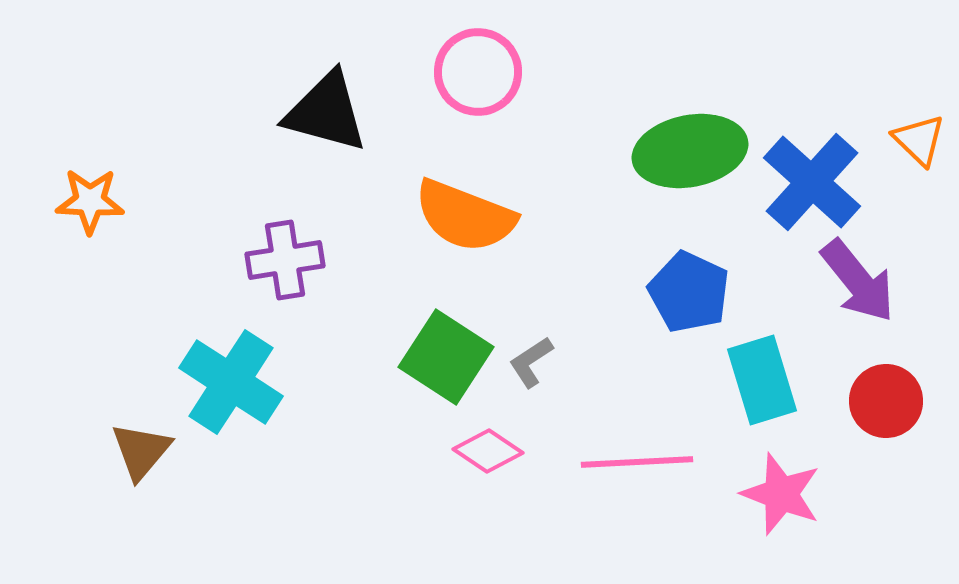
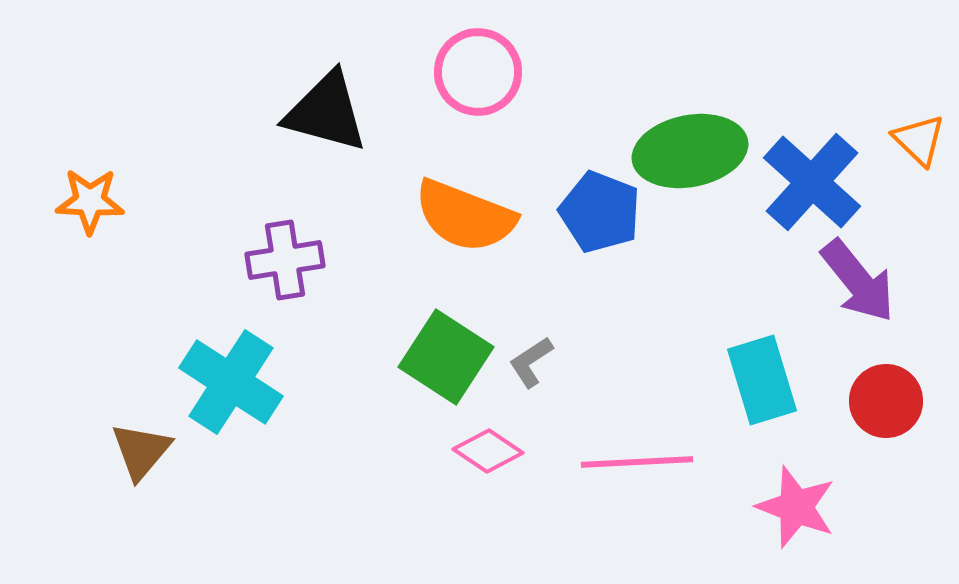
blue pentagon: moved 89 px left, 80 px up; rotated 4 degrees counterclockwise
pink star: moved 15 px right, 13 px down
